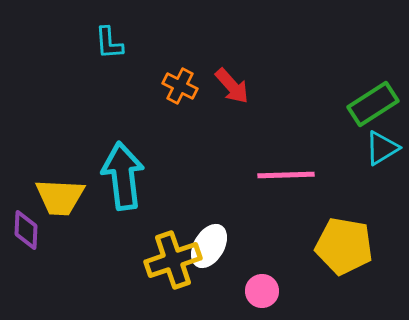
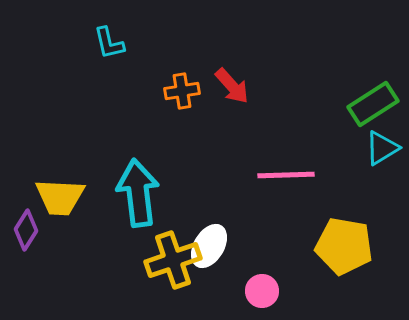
cyan L-shape: rotated 9 degrees counterclockwise
orange cross: moved 2 px right, 5 px down; rotated 36 degrees counterclockwise
cyan arrow: moved 15 px right, 17 px down
purple diamond: rotated 30 degrees clockwise
